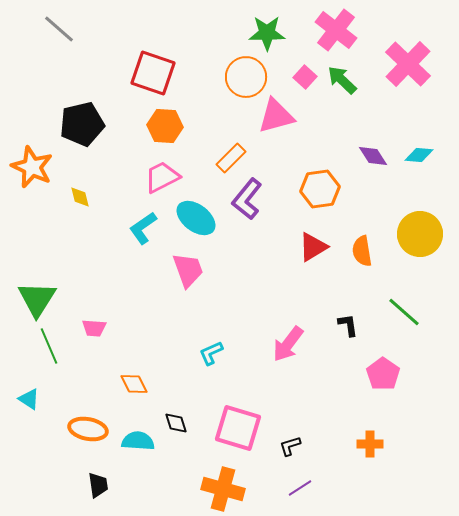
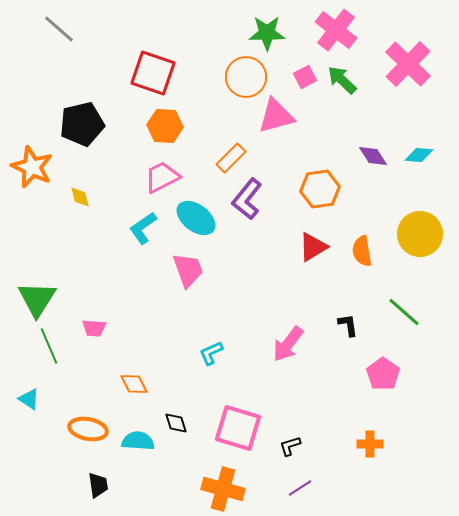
pink square at (305, 77): rotated 20 degrees clockwise
